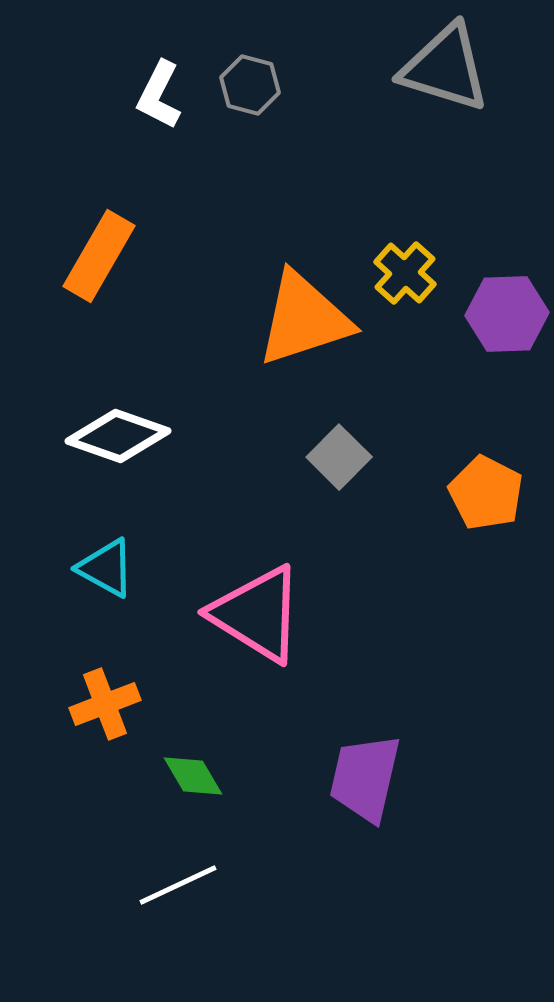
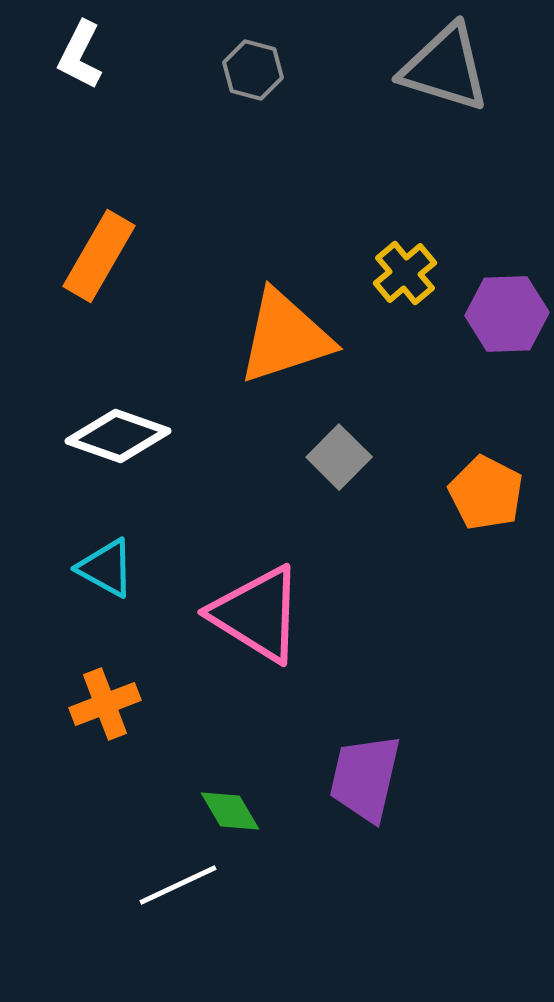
gray hexagon: moved 3 px right, 15 px up
white L-shape: moved 79 px left, 40 px up
yellow cross: rotated 8 degrees clockwise
orange triangle: moved 19 px left, 18 px down
green diamond: moved 37 px right, 35 px down
